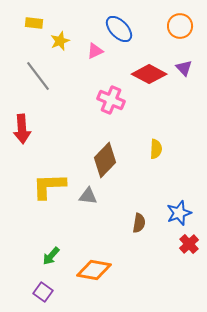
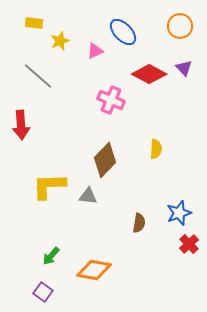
blue ellipse: moved 4 px right, 3 px down
gray line: rotated 12 degrees counterclockwise
red arrow: moved 1 px left, 4 px up
